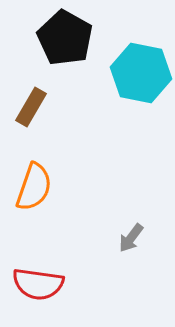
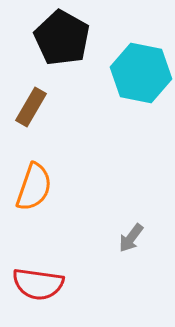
black pentagon: moved 3 px left
